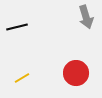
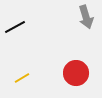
black line: moved 2 px left; rotated 15 degrees counterclockwise
